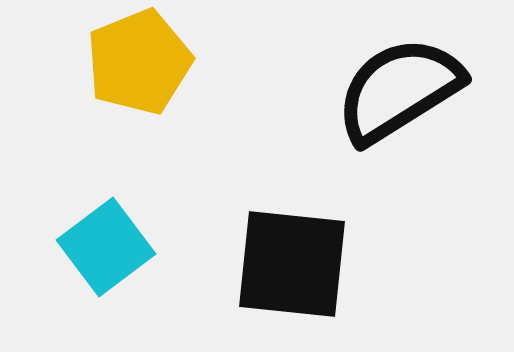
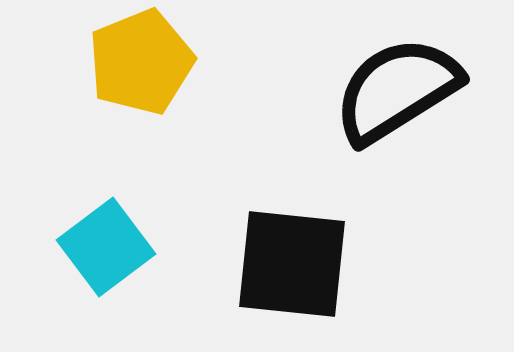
yellow pentagon: moved 2 px right
black semicircle: moved 2 px left
